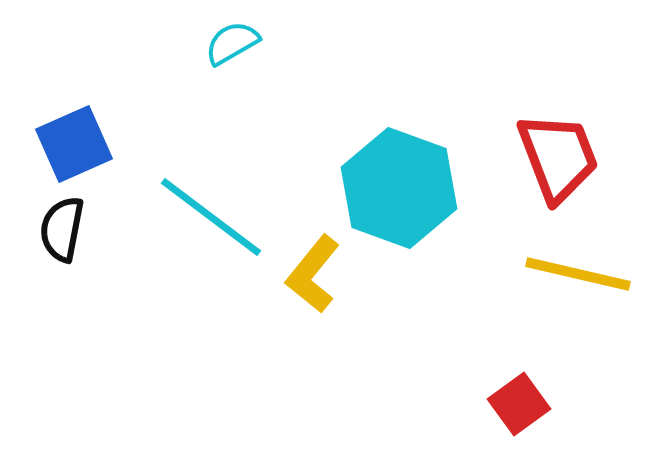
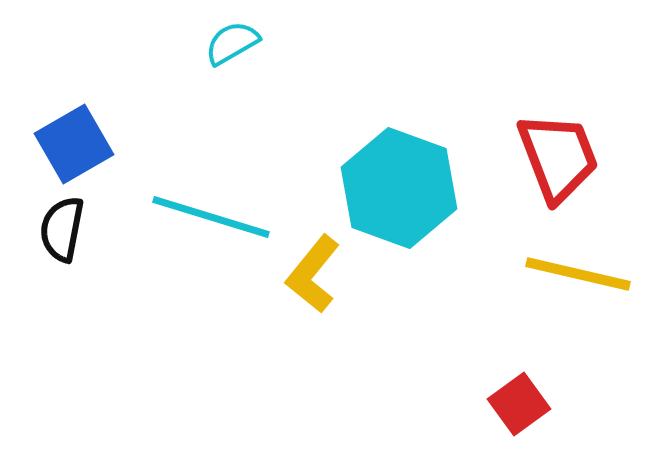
blue square: rotated 6 degrees counterclockwise
cyan line: rotated 20 degrees counterclockwise
